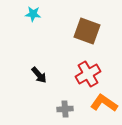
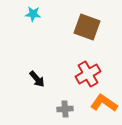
brown square: moved 4 px up
black arrow: moved 2 px left, 4 px down
